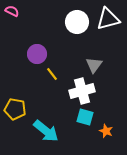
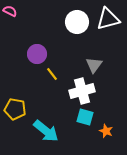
pink semicircle: moved 2 px left
